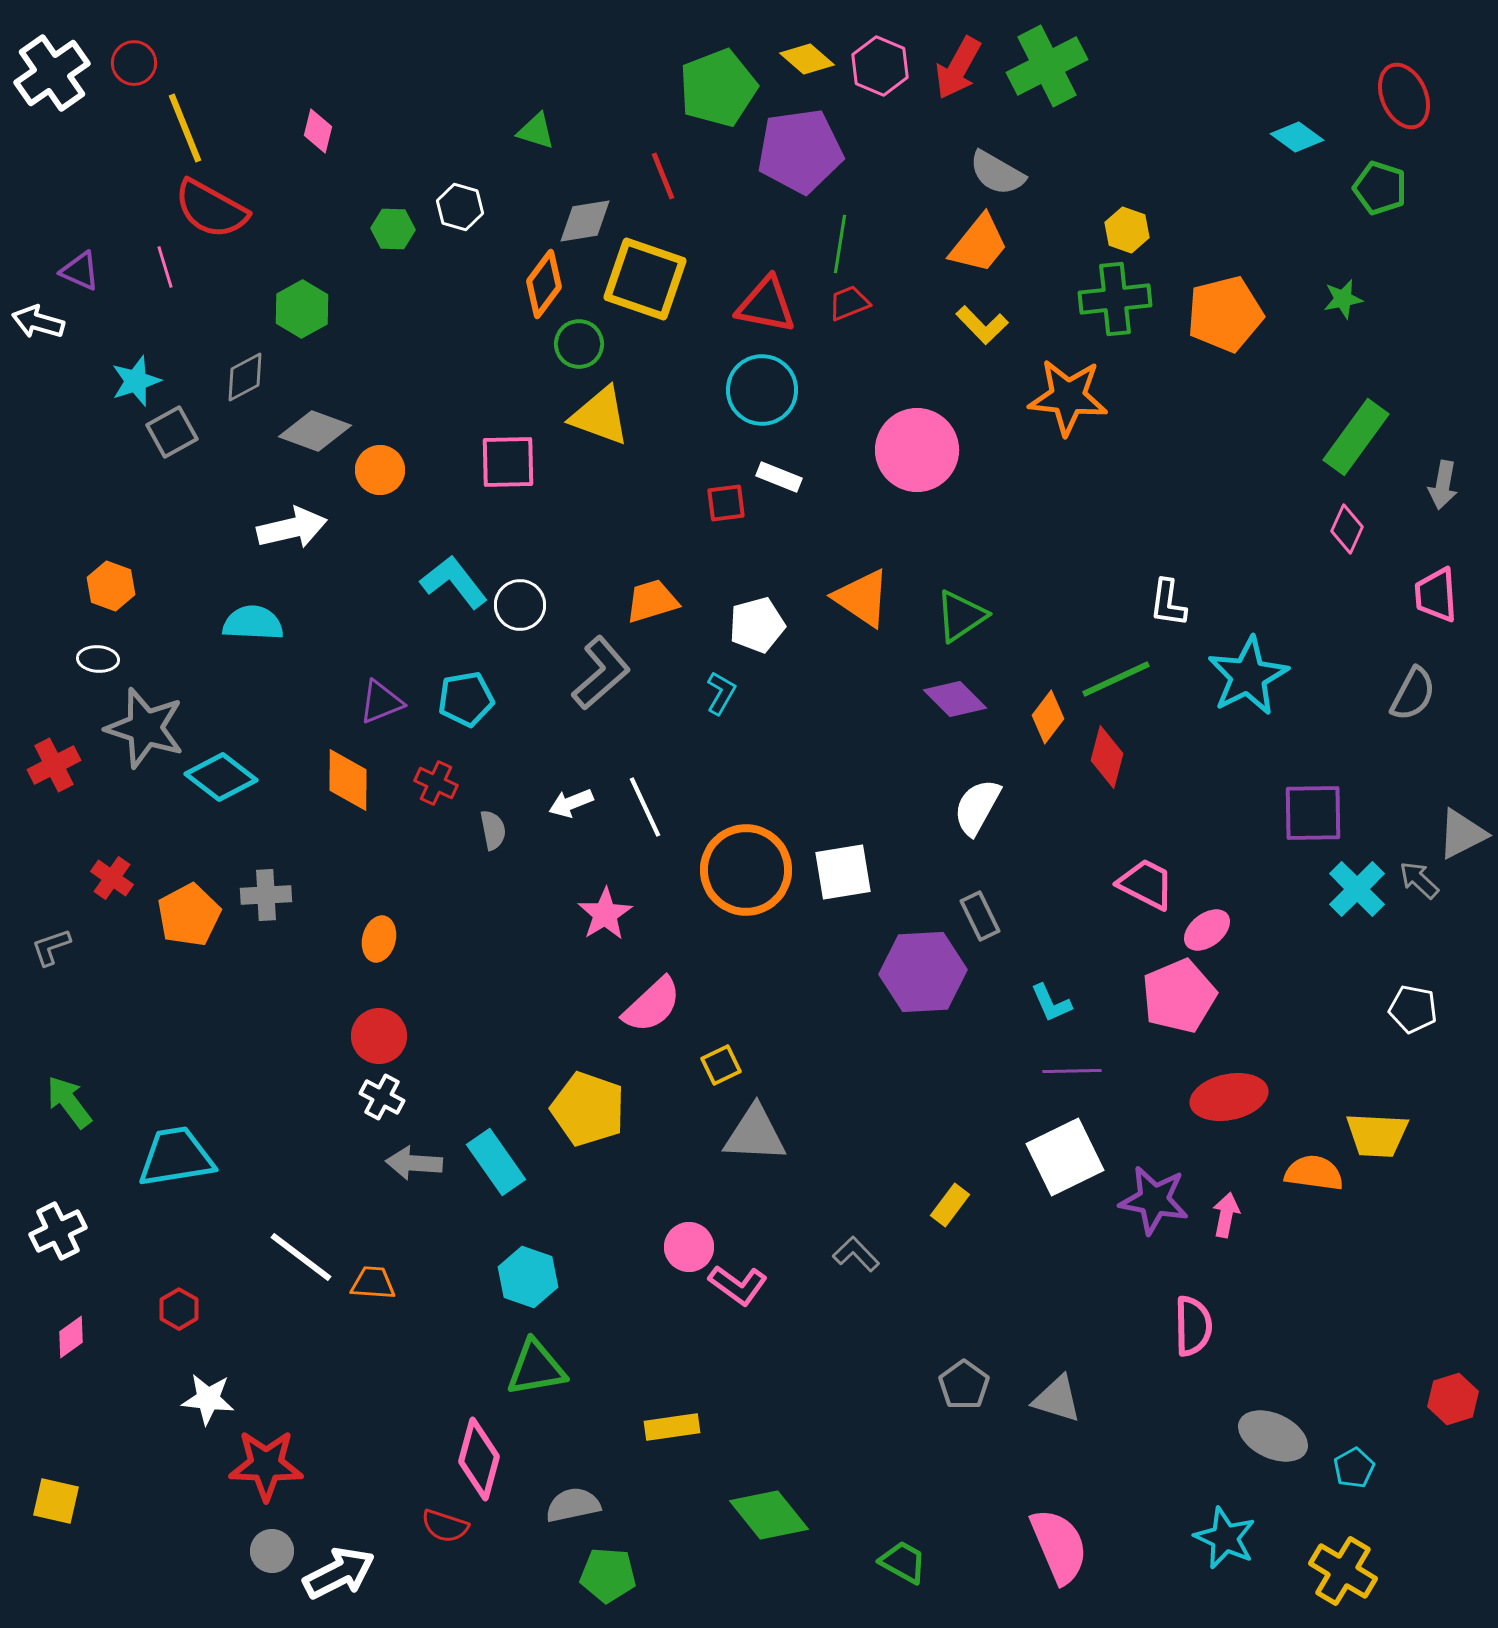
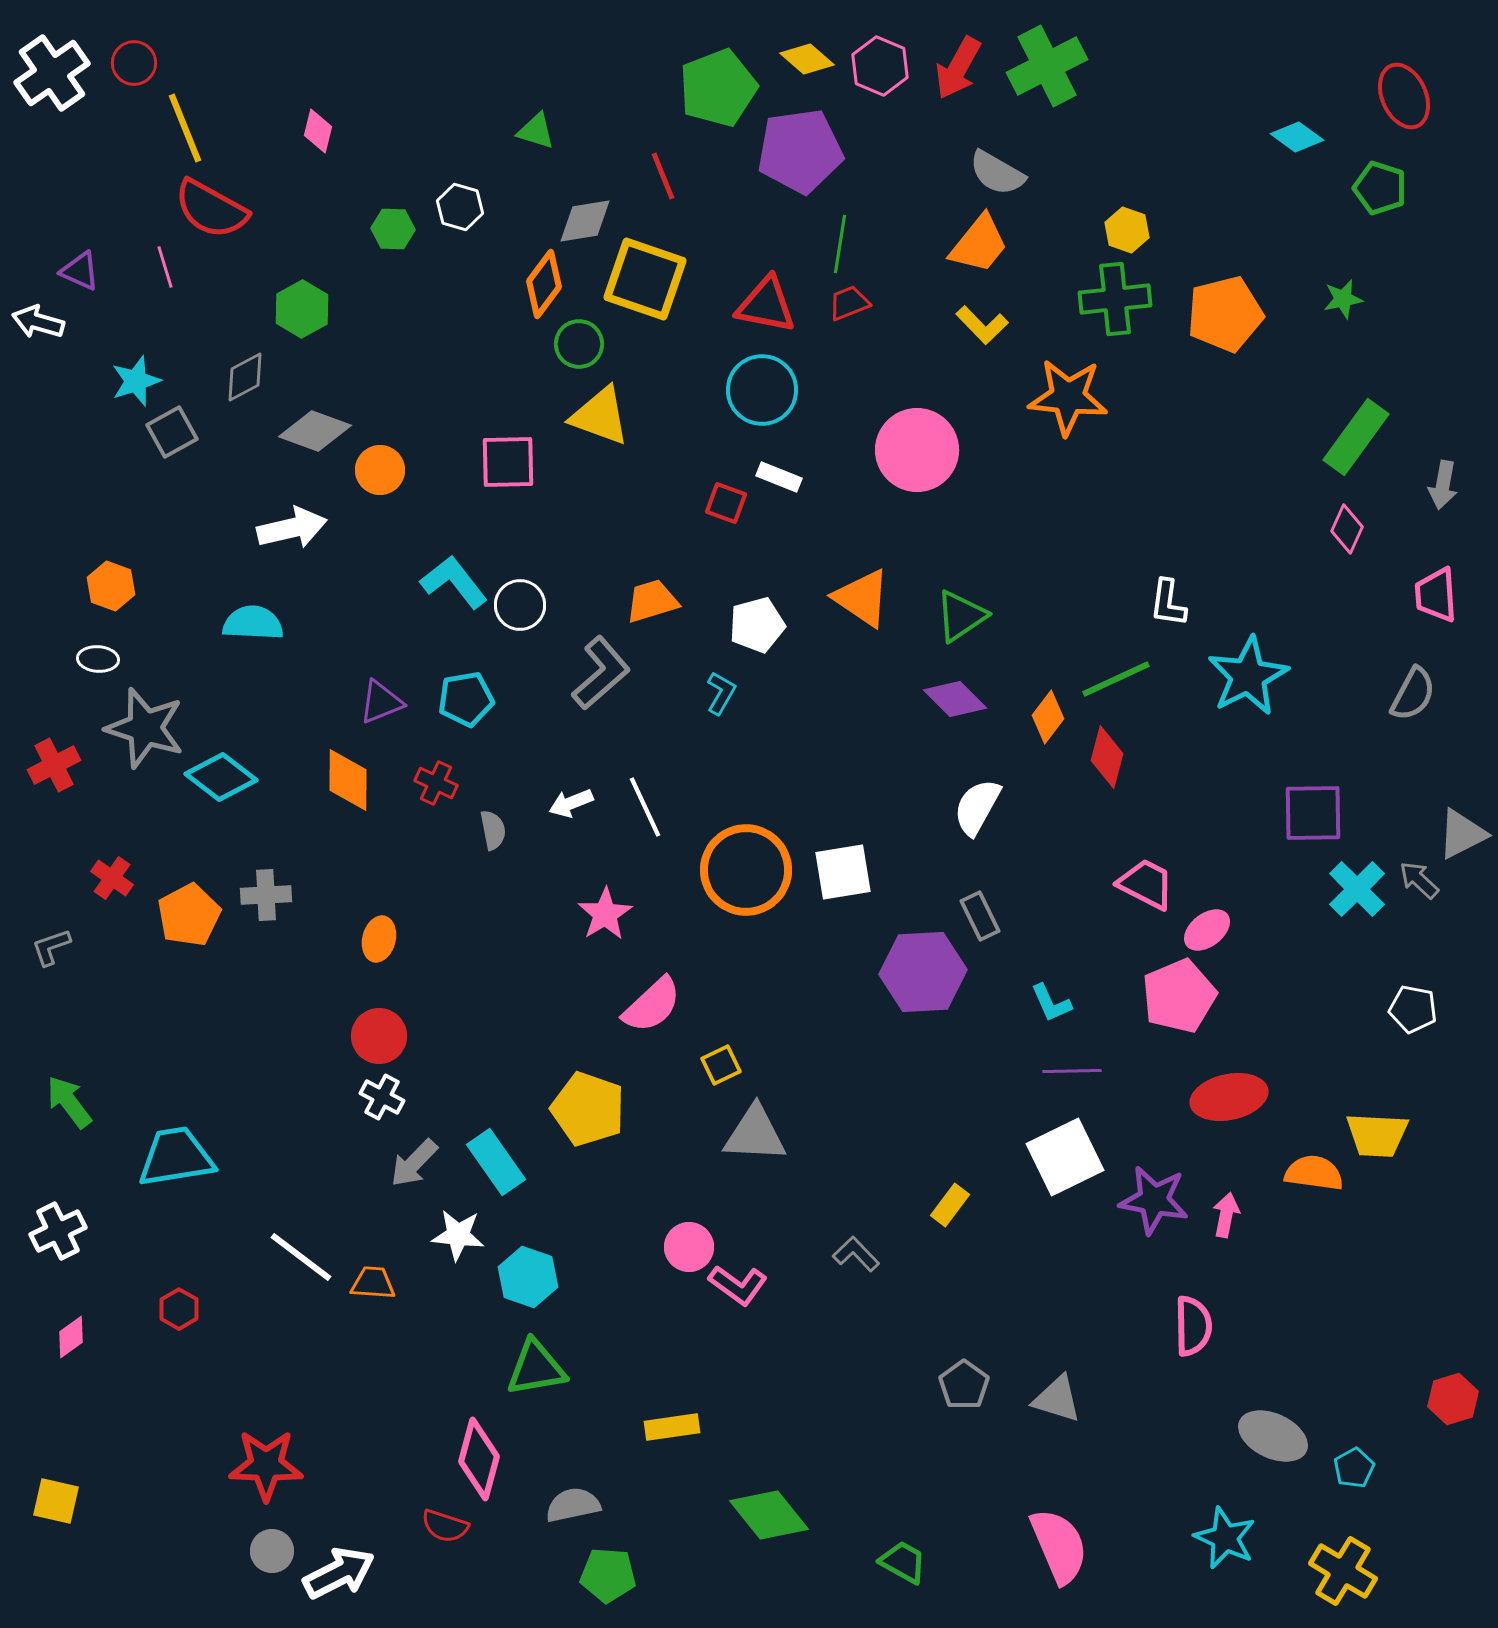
red square at (726, 503): rotated 27 degrees clockwise
gray arrow at (414, 1163): rotated 50 degrees counterclockwise
white star at (208, 1399): moved 250 px right, 164 px up
